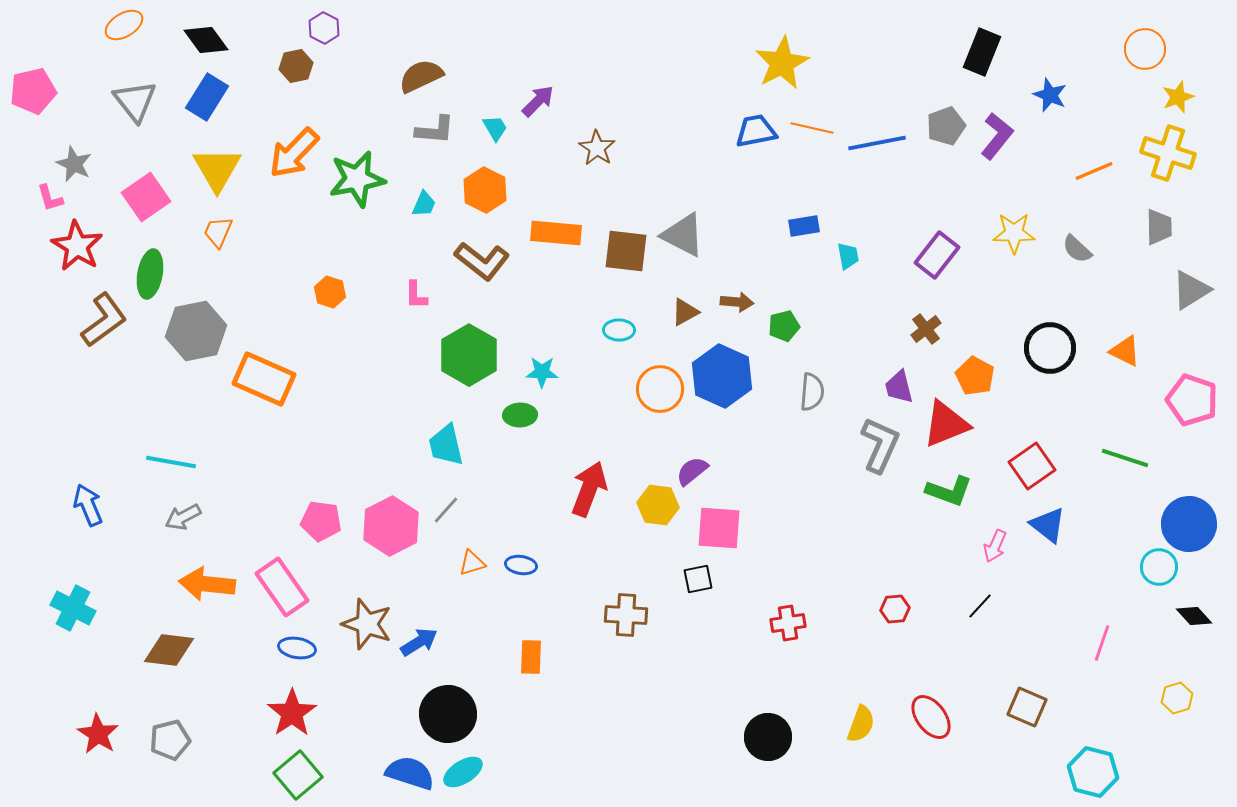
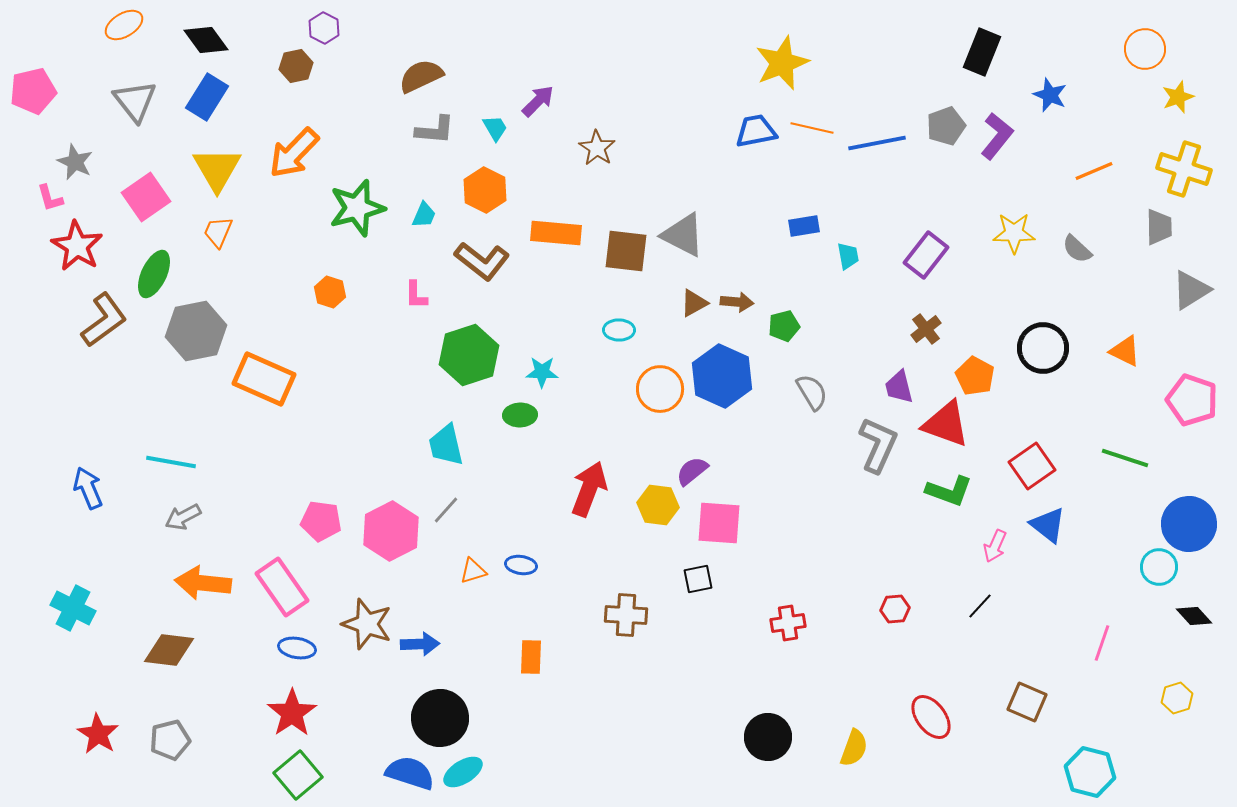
yellow star at (782, 63): rotated 6 degrees clockwise
yellow cross at (1168, 153): moved 16 px right, 16 px down
gray star at (74, 164): moved 1 px right, 2 px up
green star at (357, 179): moved 29 px down; rotated 4 degrees counterclockwise
cyan trapezoid at (424, 204): moved 11 px down
purple rectangle at (937, 255): moved 11 px left
green ellipse at (150, 274): moved 4 px right; rotated 15 degrees clockwise
brown triangle at (685, 312): moved 9 px right, 9 px up
black circle at (1050, 348): moved 7 px left
green hexagon at (469, 355): rotated 12 degrees clockwise
gray semicircle at (812, 392): rotated 36 degrees counterclockwise
red triangle at (946, 424): rotated 42 degrees clockwise
gray L-shape at (880, 445): moved 2 px left
blue arrow at (88, 505): moved 17 px up
pink hexagon at (391, 526): moved 5 px down
pink square at (719, 528): moved 5 px up
orange triangle at (472, 563): moved 1 px right, 8 px down
orange arrow at (207, 584): moved 4 px left, 1 px up
blue arrow at (419, 642): moved 1 px right, 2 px down; rotated 30 degrees clockwise
brown square at (1027, 707): moved 5 px up
black circle at (448, 714): moved 8 px left, 4 px down
yellow semicircle at (861, 724): moved 7 px left, 24 px down
cyan hexagon at (1093, 772): moved 3 px left
